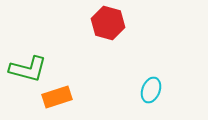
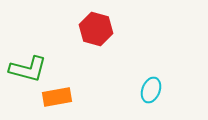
red hexagon: moved 12 px left, 6 px down
orange rectangle: rotated 8 degrees clockwise
